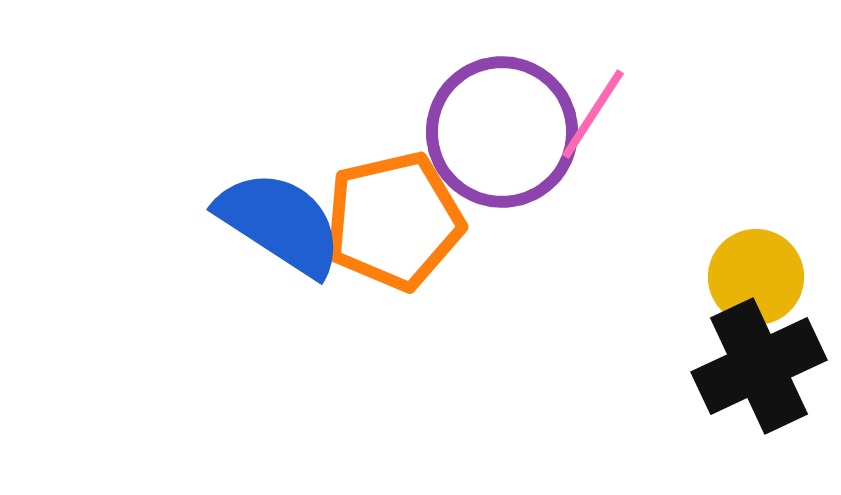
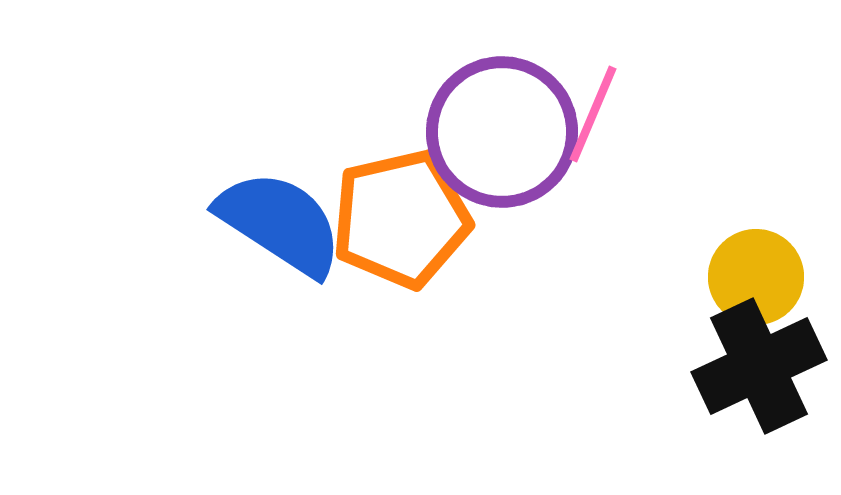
pink line: rotated 10 degrees counterclockwise
orange pentagon: moved 7 px right, 2 px up
